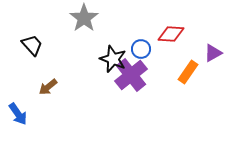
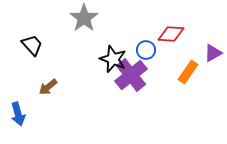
blue circle: moved 5 px right, 1 px down
blue arrow: rotated 20 degrees clockwise
